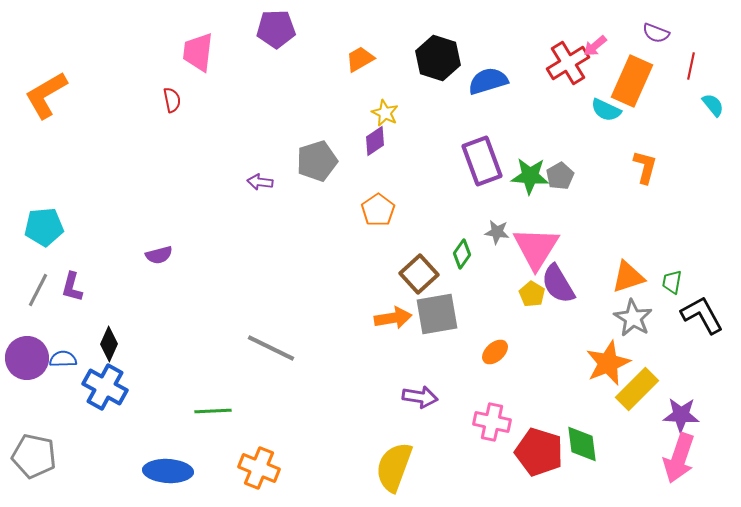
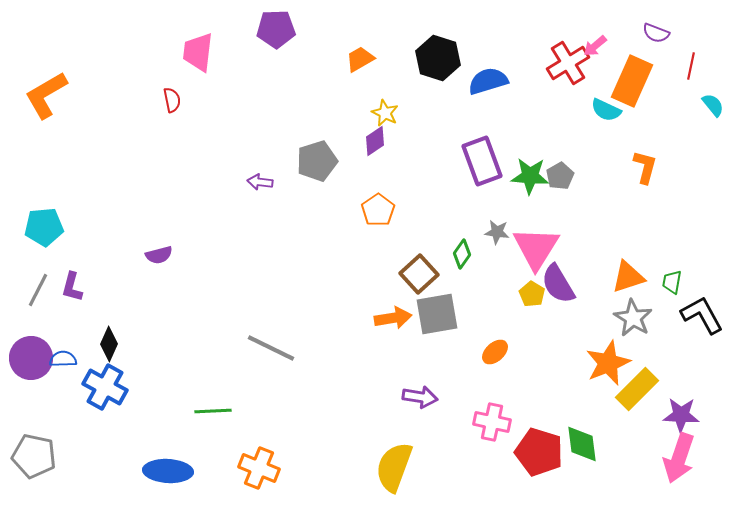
purple circle at (27, 358): moved 4 px right
